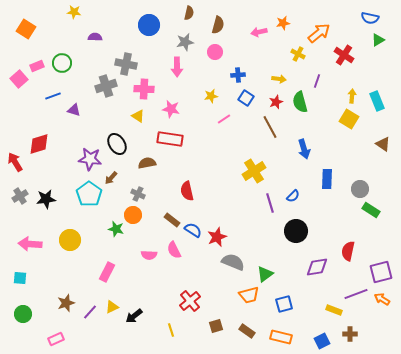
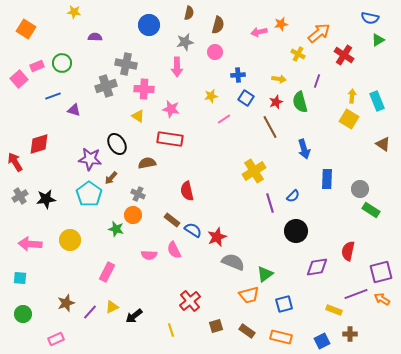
orange star at (283, 23): moved 2 px left, 1 px down
